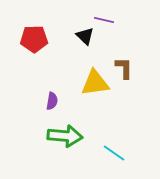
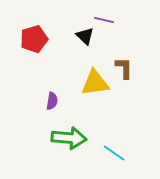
red pentagon: rotated 16 degrees counterclockwise
green arrow: moved 4 px right, 2 px down
